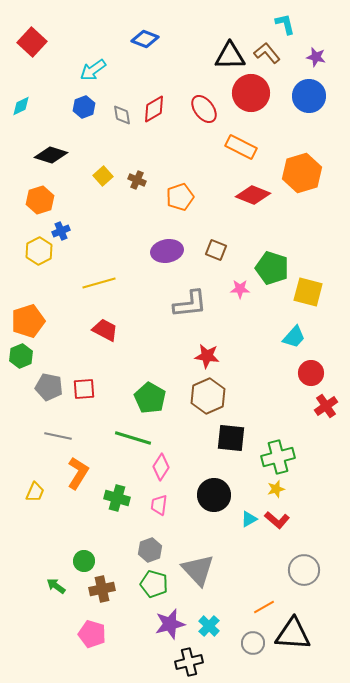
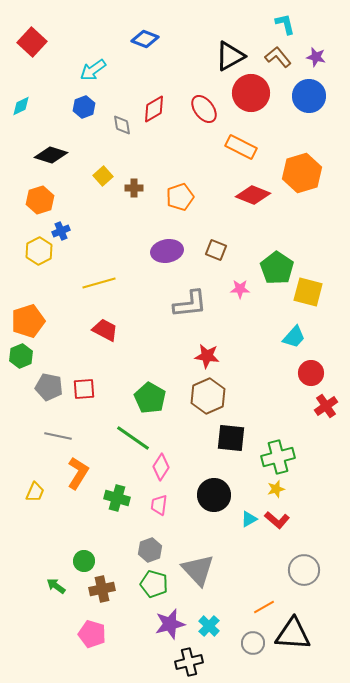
brown L-shape at (267, 53): moved 11 px right, 4 px down
black triangle at (230, 56): rotated 28 degrees counterclockwise
gray diamond at (122, 115): moved 10 px down
brown cross at (137, 180): moved 3 px left, 8 px down; rotated 24 degrees counterclockwise
green pentagon at (272, 268): moved 5 px right; rotated 16 degrees clockwise
green line at (133, 438): rotated 18 degrees clockwise
